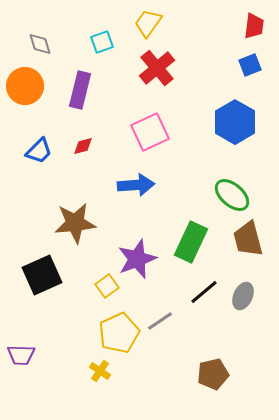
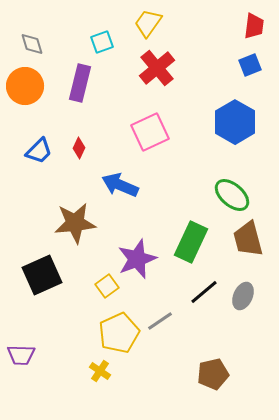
gray diamond: moved 8 px left
purple rectangle: moved 7 px up
red diamond: moved 4 px left, 2 px down; rotated 50 degrees counterclockwise
blue arrow: moved 16 px left; rotated 153 degrees counterclockwise
